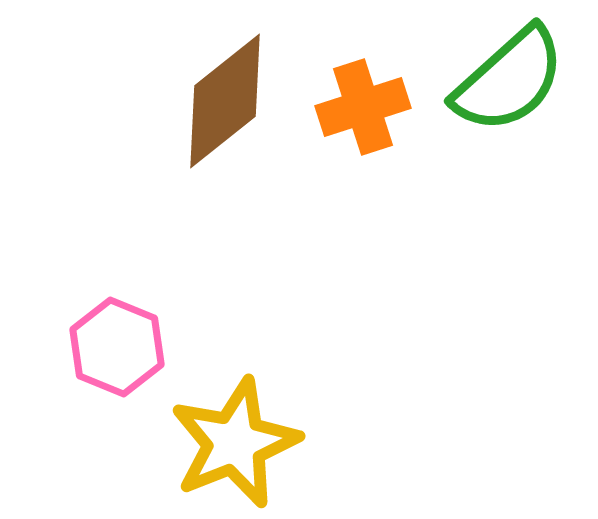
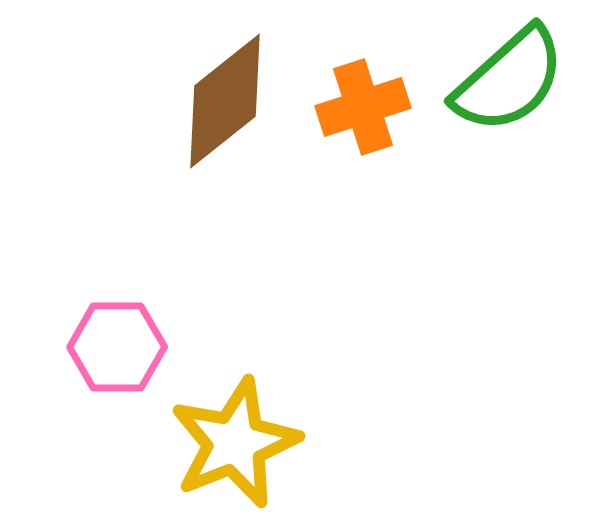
pink hexagon: rotated 22 degrees counterclockwise
